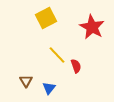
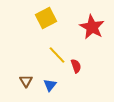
blue triangle: moved 1 px right, 3 px up
